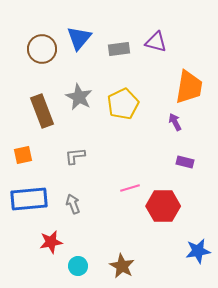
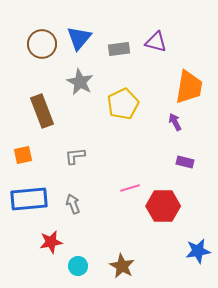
brown circle: moved 5 px up
gray star: moved 1 px right, 15 px up
